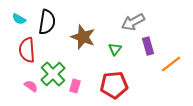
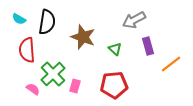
gray arrow: moved 1 px right, 2 px up
green triangle: rotated 24 degrees counterclockwise
pink semicircle: moved 2 px right, 3 px down
